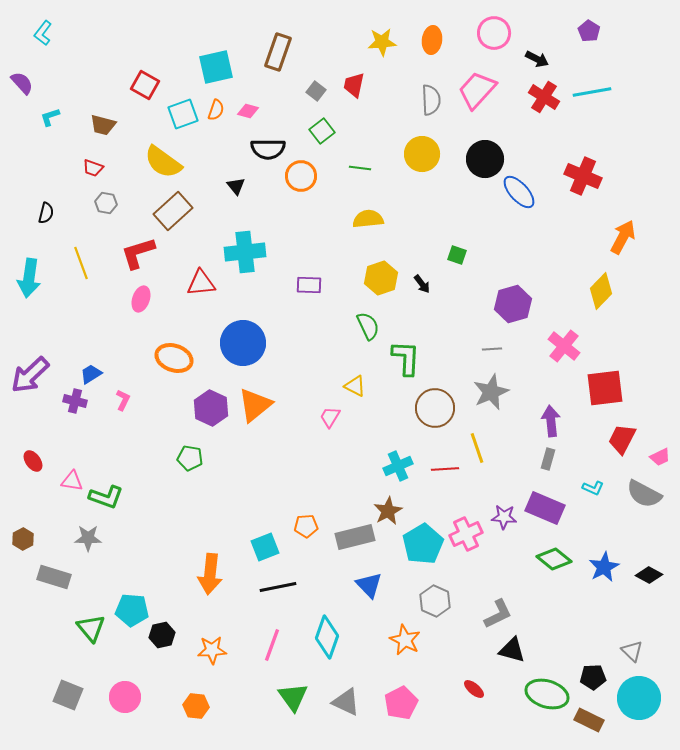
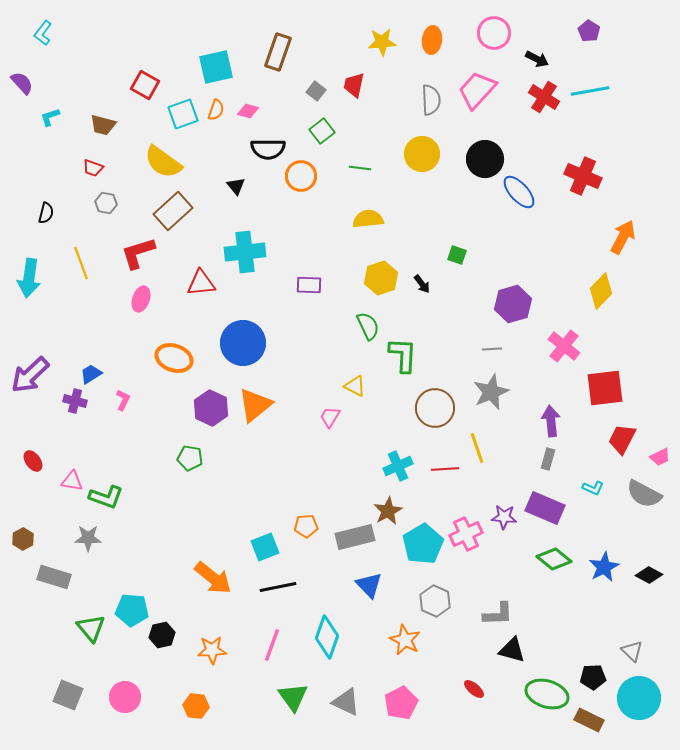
cyan line at (592, 92): moved 2 px left, 1 px up
green L-shape at (406, 358): moved 3 px left, 3 px up
orange arrow at (210, 574): moved 3 px right, 4 px down; rotated 57 degrees counterclockwise
gray L-shape at (498, 614): rotated 24 degrees clockwise
